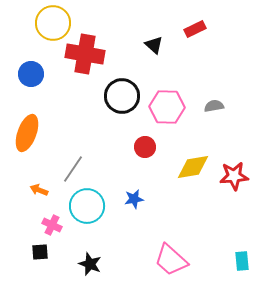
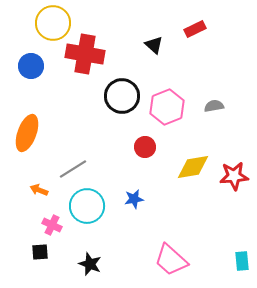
blue circle: moved 8 px up
pink hexagon: rotated 24 degrees counterclockwise
gray line: rotated 24 degrees clockwise
